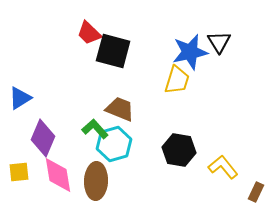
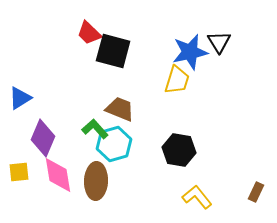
yellow L-shape: moved 26 px left, 30 px down
